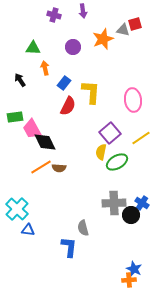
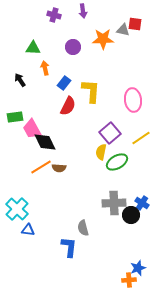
red square: rotated 24 degrees clockwise
orange star: rotated 20 degrees clockwise
yellow L-shape: moved 1 px up
blue star: moved 4 px right, 1 px up; rotated 28 degrees clockwise
